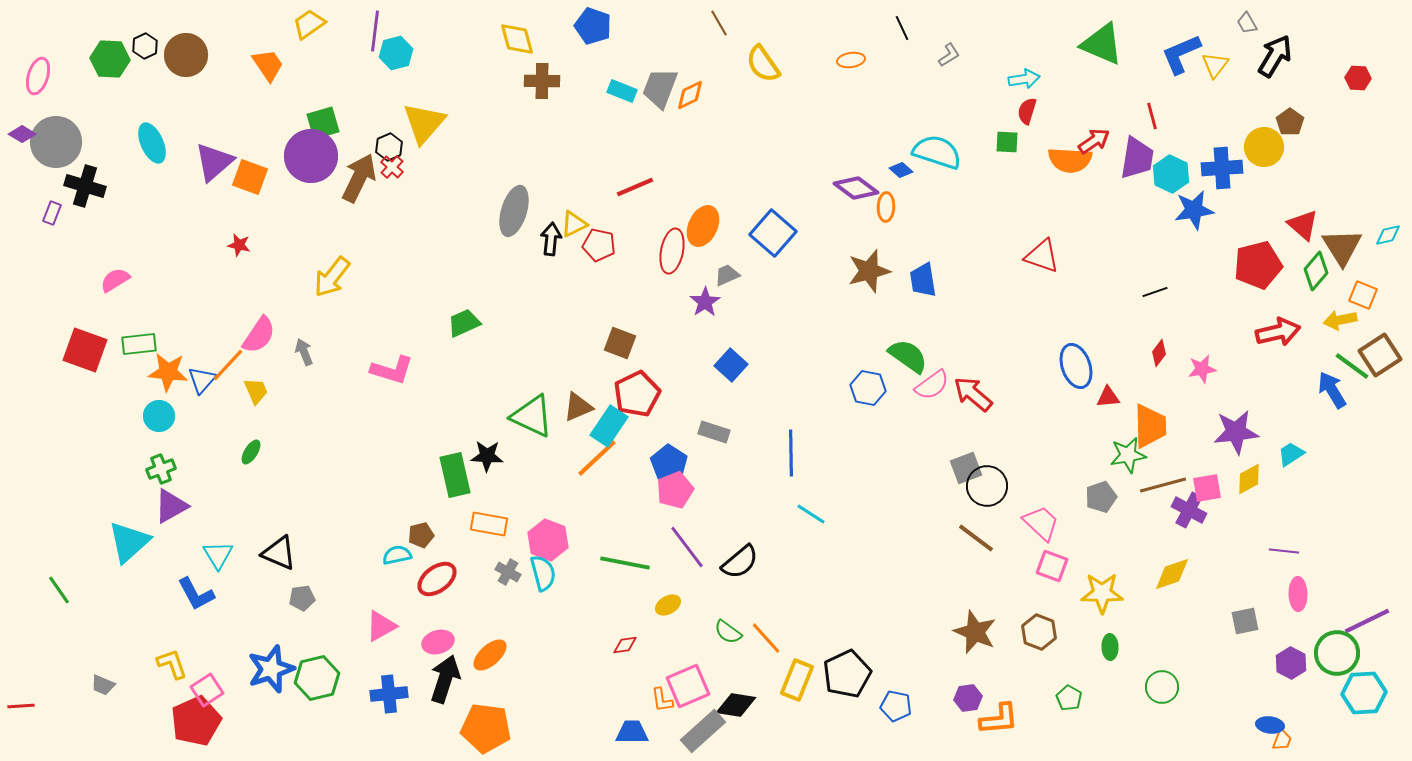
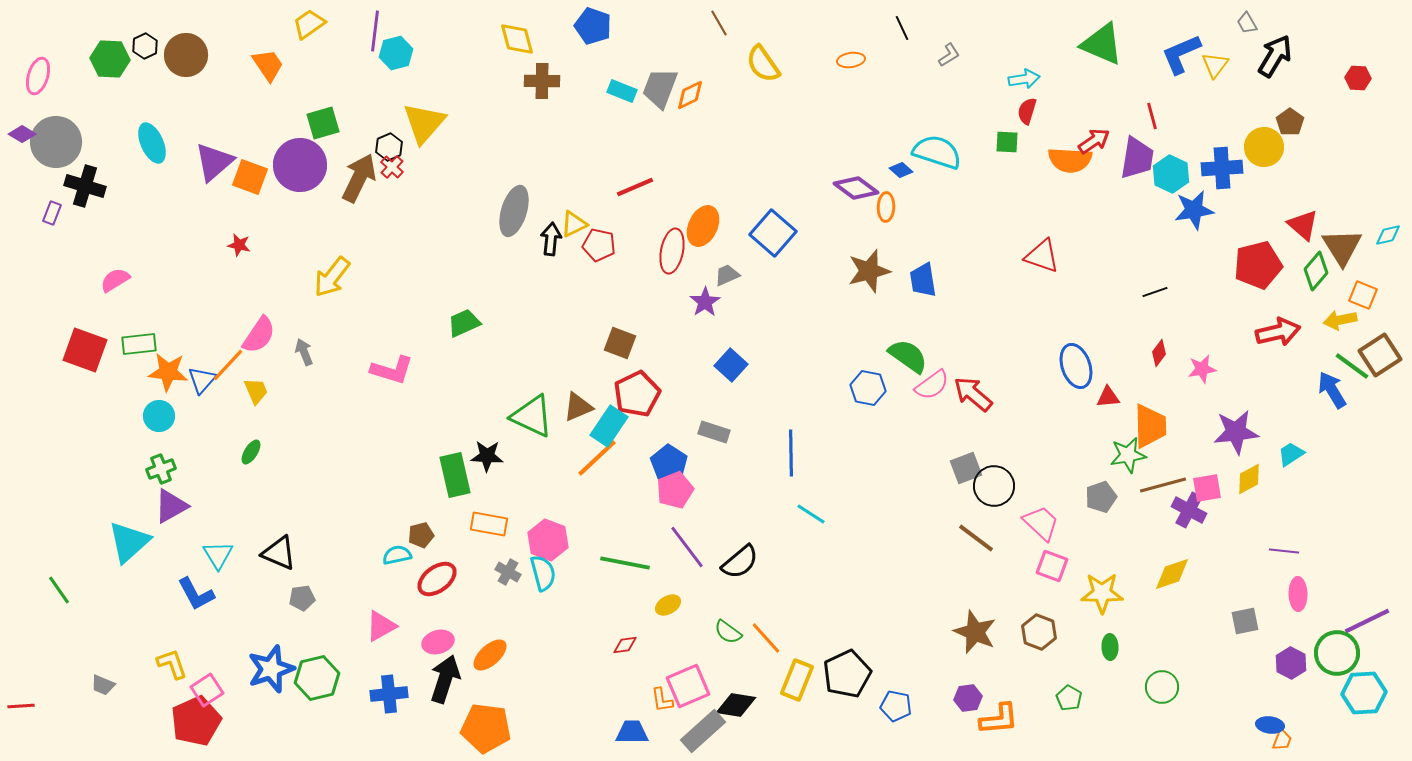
purple circle at (311, 156): moved 11 px left, 9 px down
black circle at (987, 486): moved 7 px right
